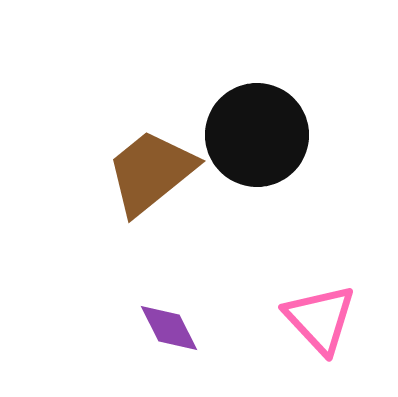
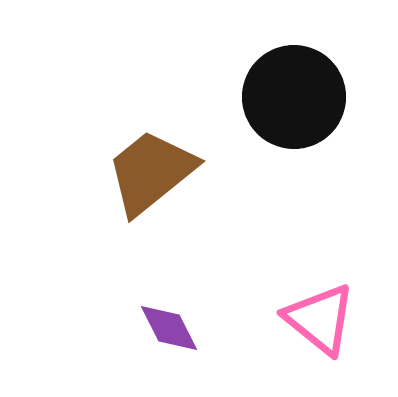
black circle: moved 37 px right, 38 px up
pink triangle: rotated 8 degrees counterclockwise
